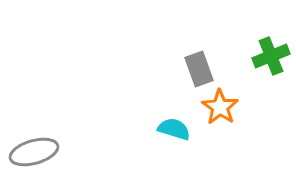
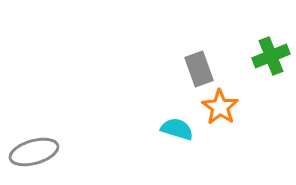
cyan semicircle: moved 3 px right
